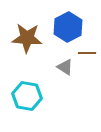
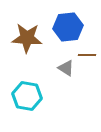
blue hexagon: rotated 20 degrees clockwise
brown line: moved 2 px down
gray triangle: moved 1 px right, 1 px down
